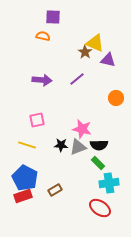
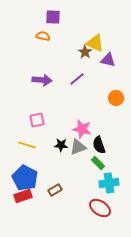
black semicircle: rotated 72 degrees clockwise
